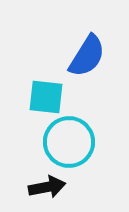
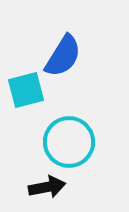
blue semicircle: moved 24 px left
cyan square: moved 20 px left, 7 px up; rotated 21 degrees counterclockwise
